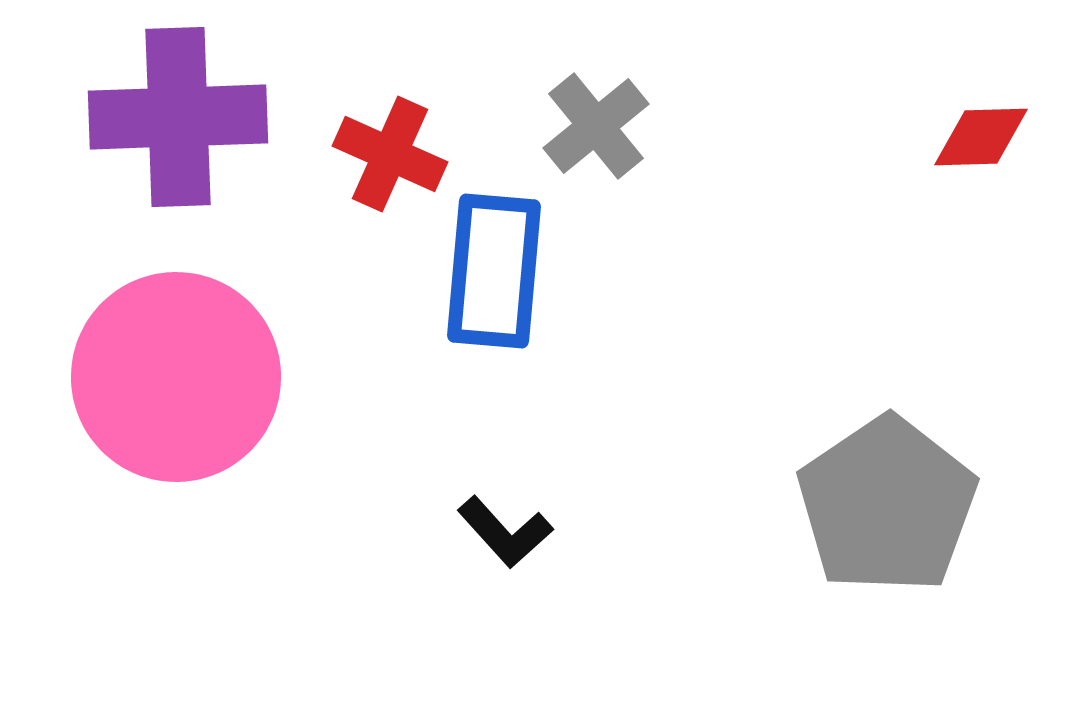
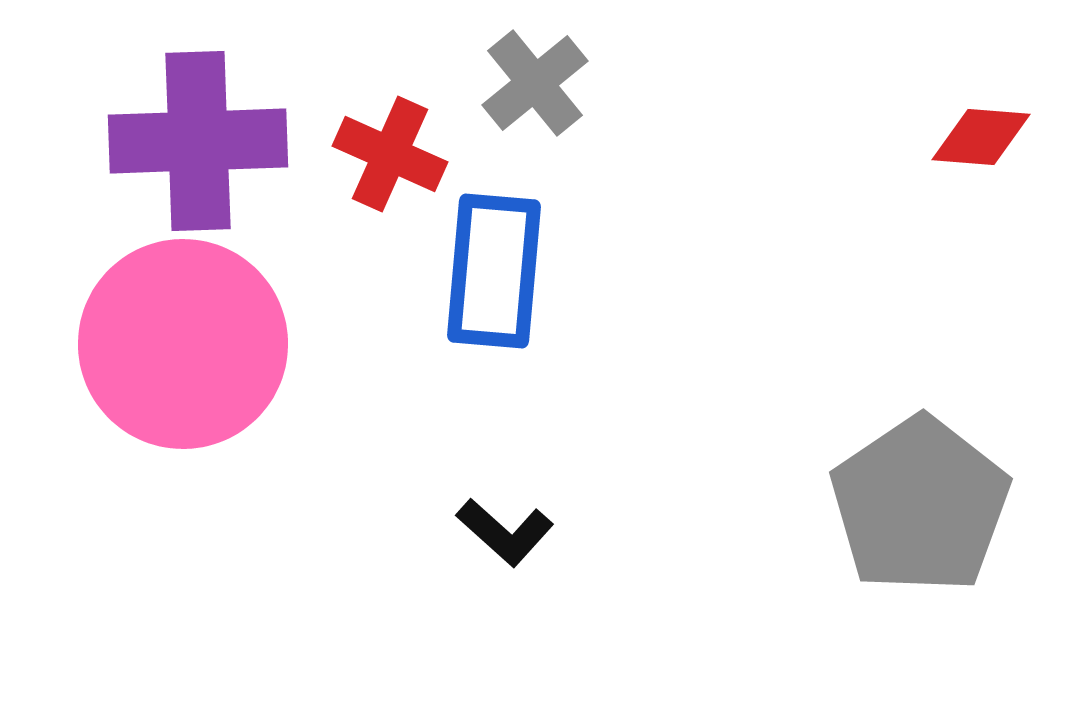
purple cross: moved 20 px right, 24 px down
gray cross: moved 61 px left, 43 px up
red diamond: rotated 6 degrees clockwise
pink circle: moved 7 px right, 33 px up
gray pentagon: moved 33 px right
black L-shape: rotated 6 degrees counterclockwise
